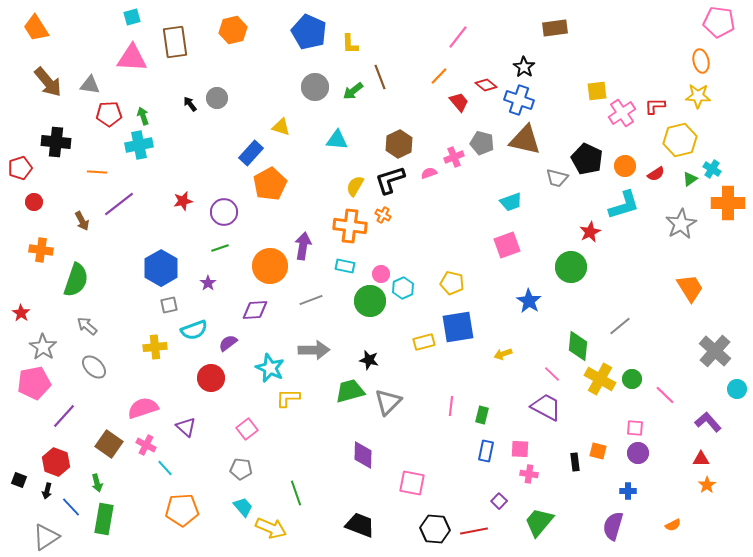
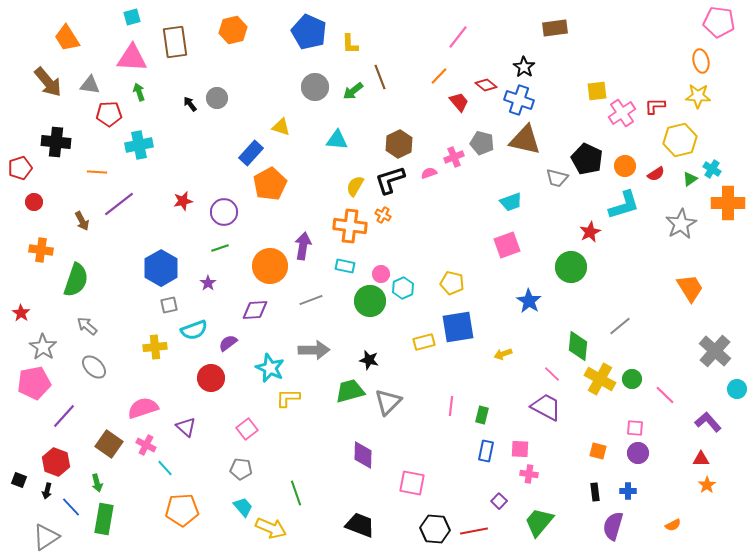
orange trapezoid at (36, 28): moved 31 px right, 10 px down
green arrow at (143, 116): moved 4 px left, 24 px up
black rectangle at (575, 462): moved 20 px right, 30 px down
